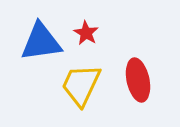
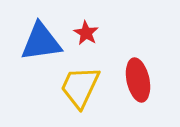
yellow trapezoid: moved 1 px left, 2 px down
